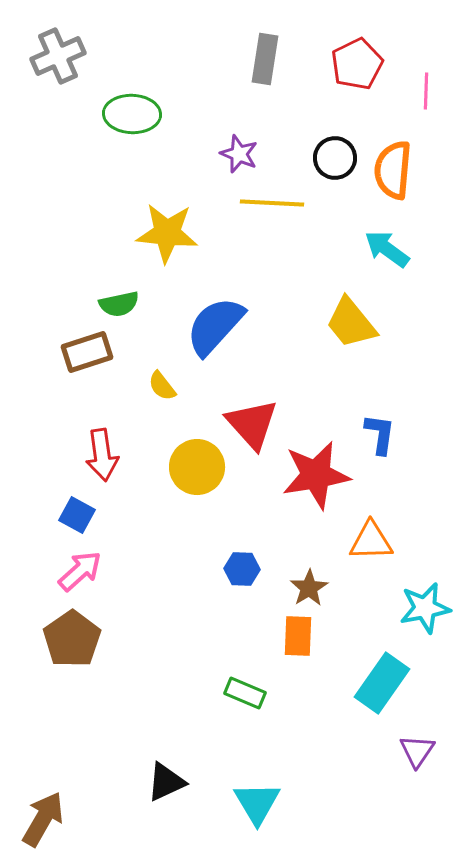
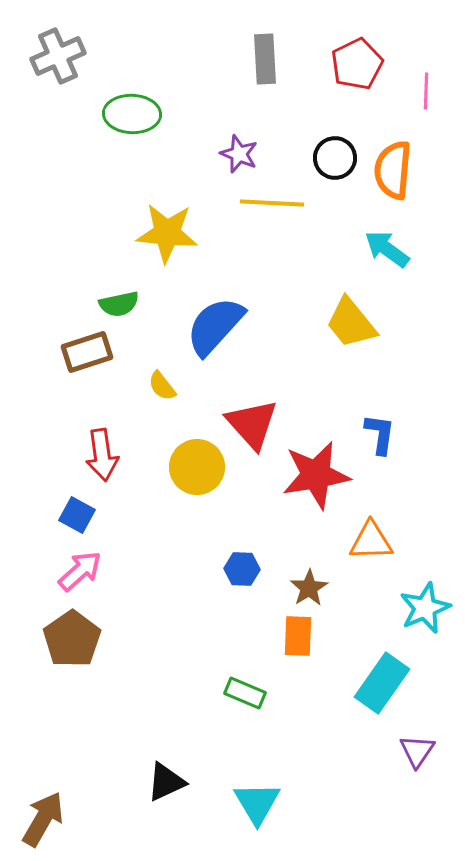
gray rectangle: rotated 12 degrees counterclockwise
cyan star: rotated 12 degrees counterclockwise
